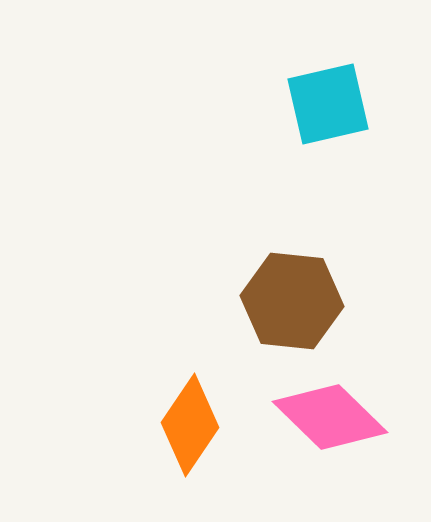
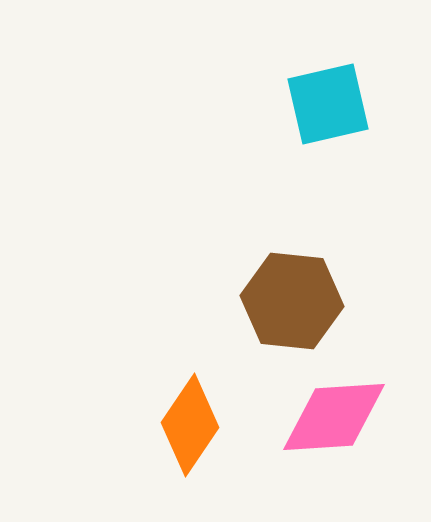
pink diamond: moved 4 px right; rotated 48 degrees counterclockwise
